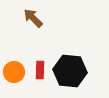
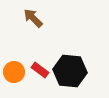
red rectangle: rotated 54 degrees counterclockwise
